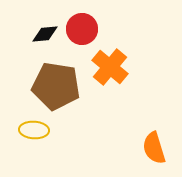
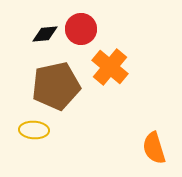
red circle: moved 1 px left
brown pentagon: rotated 21 degrees counterclockwise
